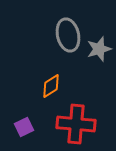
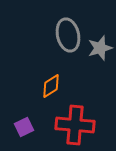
gray star: moved 1 px right, 1 px up
red cross: moved 1 px left, 1 px down
